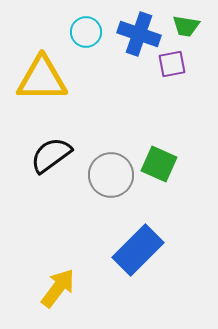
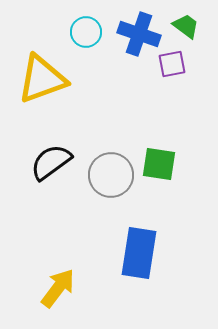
green trapezoid: rotated 152 degrees counterclockwise
yellow triangle: rotated 20 degrees counterclockwise
black semicircle: moved 7 px down
green square: rotated 15 degrees counterclockwise
blue rectangle: moved 1 px right, 3 px down; rotated 36 degrees counterclockwise
